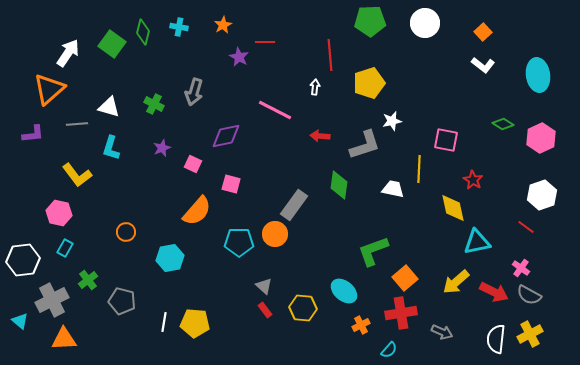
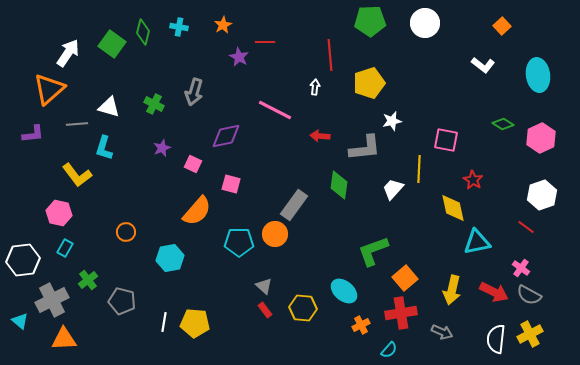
orange square at (483, 32): moved 19 px right, 6 px up
gray L-shape at (365, 145): moved 3 px down; rotated 12 degrees clockwise
cyan L-shape at (111, 148): moved 7 px left
white trapezoid at (393, 189): rotated 60 degrees counterclockwise
yellow arrow at (456, 282): moved 4 px left, 8 px down; rotated 36 degrees counterclockwise
